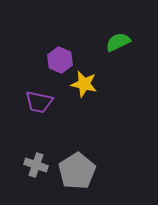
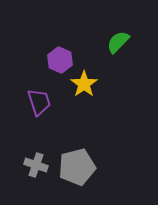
green semicircle: rotated 20 degrees counterclockwise
yellow star: rotated 24 degrees clockwise
purple trapezoid: rotated 120 degrees counterclockwise
gray pentagon: moved 4 px up; rotated 18 degrees clockwise
